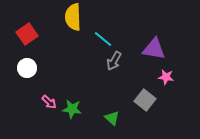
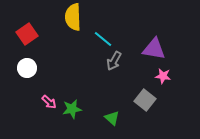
pink star: moved 3 px left, 1 px up
green star: rotated 18 degrees counterclockwise
